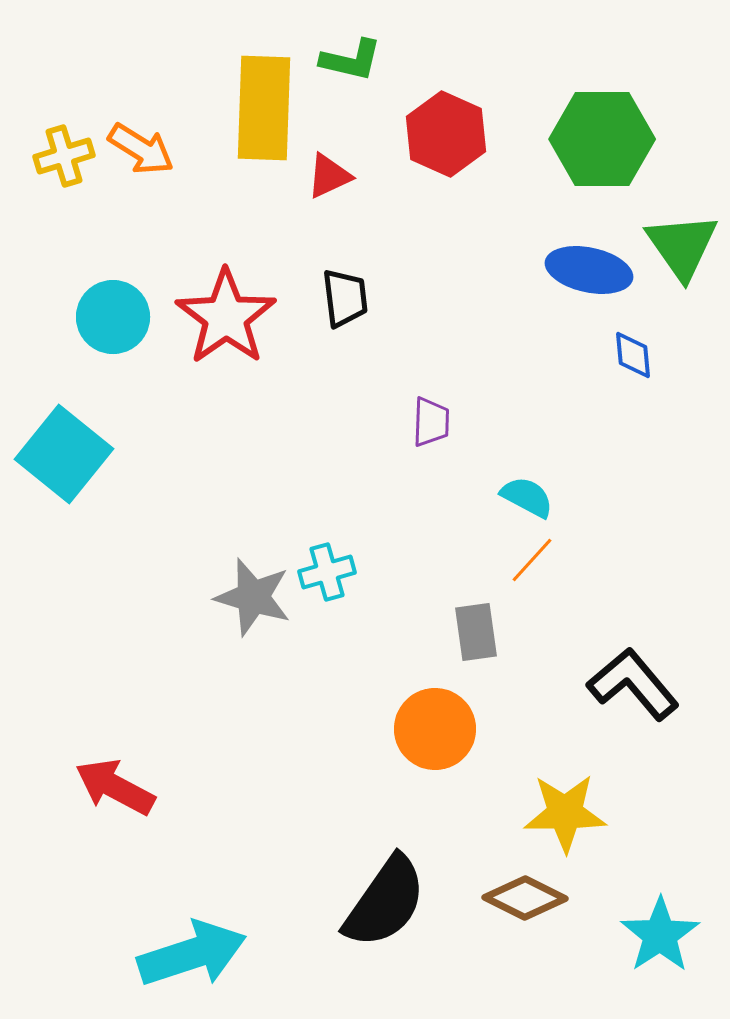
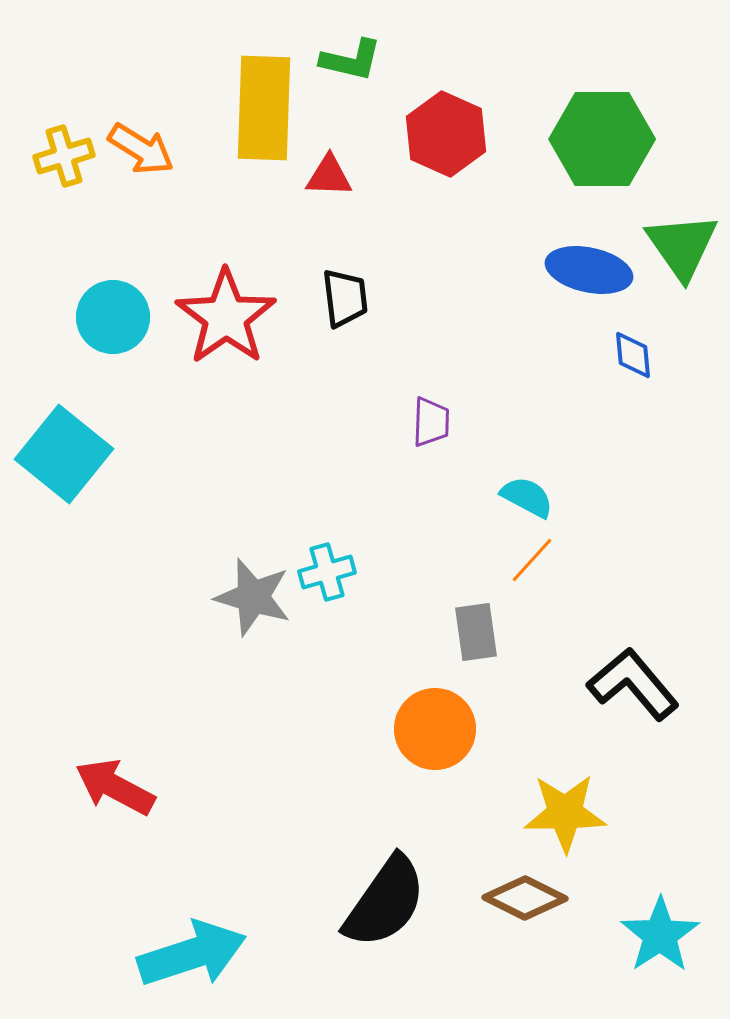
red triangle: rotated 27 degrees clockwise
